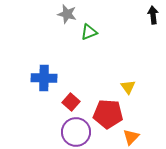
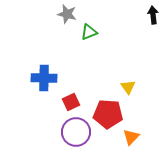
red square: rotated 24 degrees clockwise
